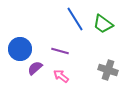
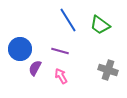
blue line: moved 7 px left, 1 px down
green trapezoid: moved 3 px left, 1 px down
purple semicircle: rotated 21 degrees counterclockwise
pink arrow: rotated 21 degrees clockwise
